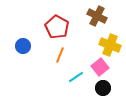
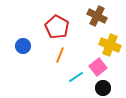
pink square: moved 2 px left
